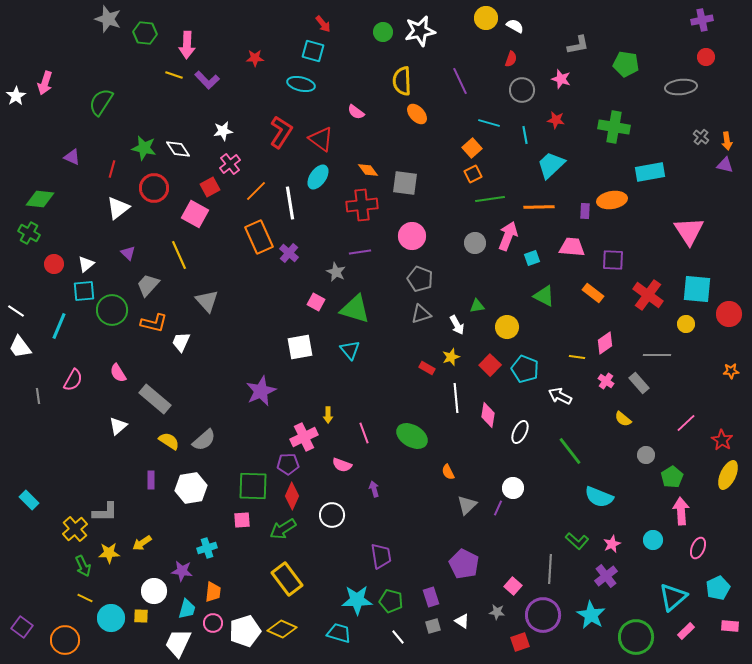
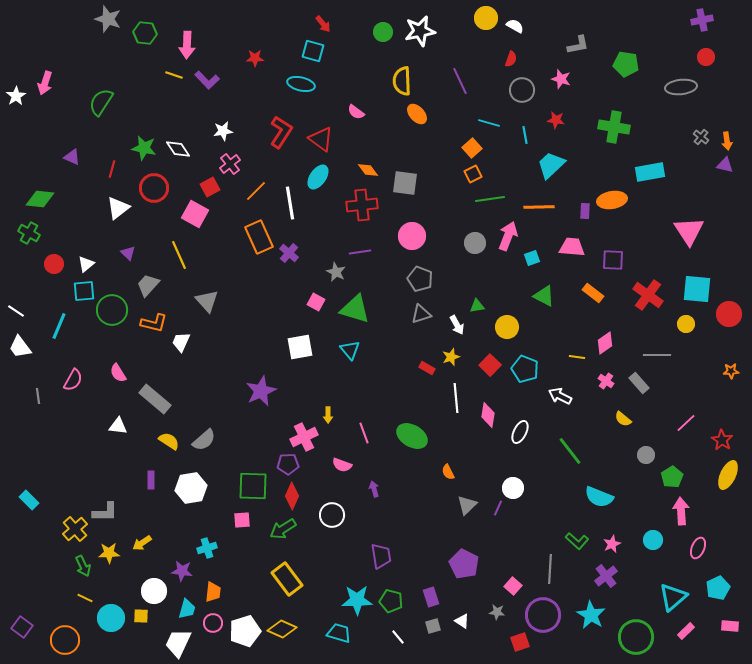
white triangle at (118, 426): rotated 48 degrees clockwise
